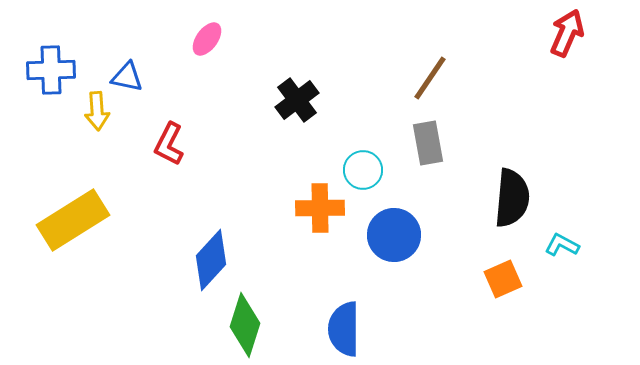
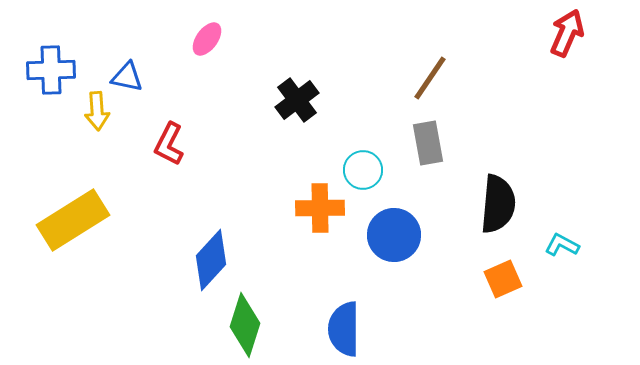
black semicircle: moved 14 px left, 6 px down
